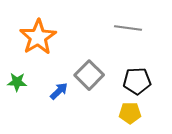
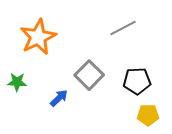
gray line: moved 5 px left; rotated 36 degrees counterclockwise
orange star: rotated 6 degrees clockwise
blue arrow: moved 7 px down
yellow pentagon: moved 18 px right, 2 px down
